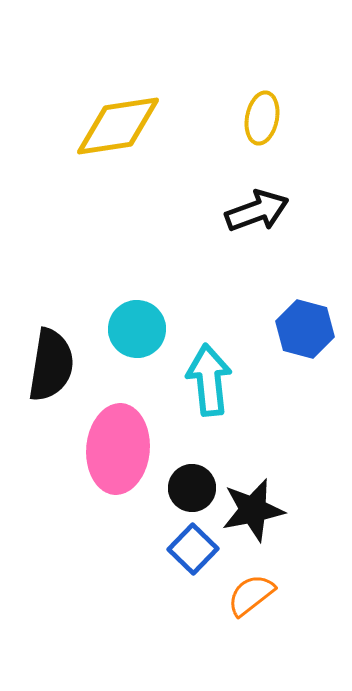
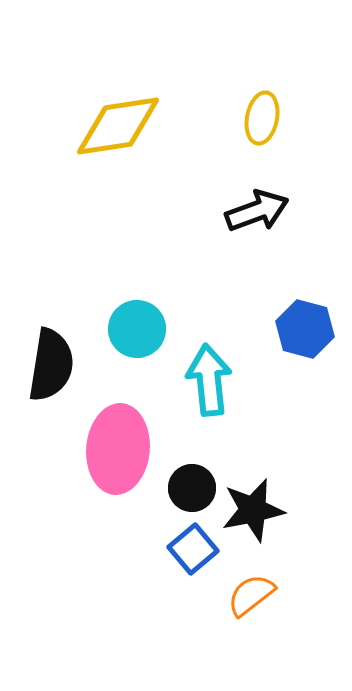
blue square: rotated 6 degrees clockwise
